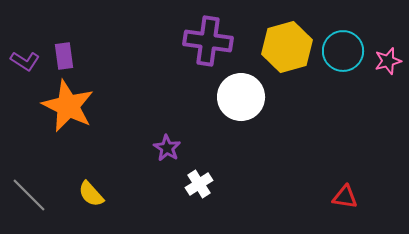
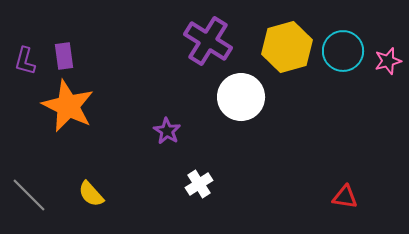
purple cross: rotated 24 degrees clockwise
purple L-shape: rotated 72 degrees clockwise
purple star: moved 17 px up
